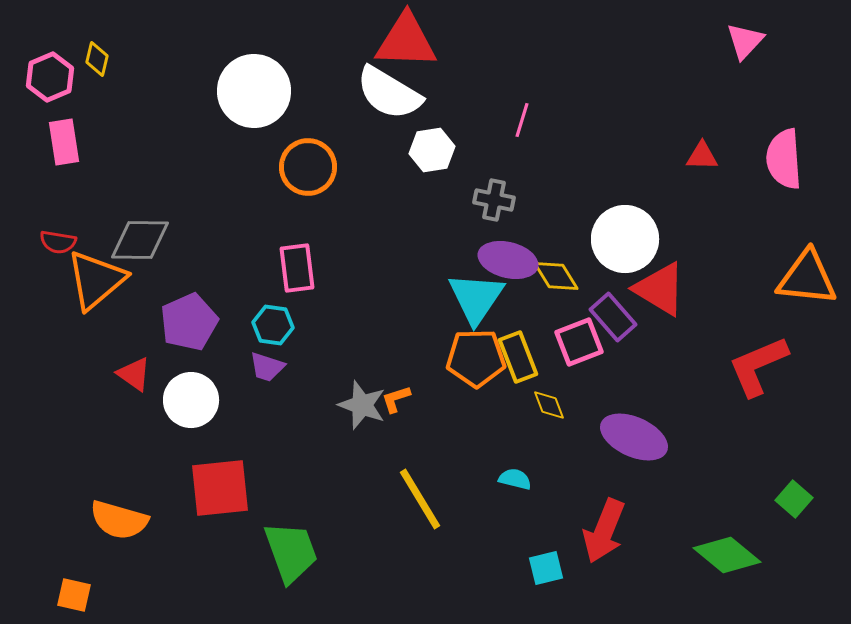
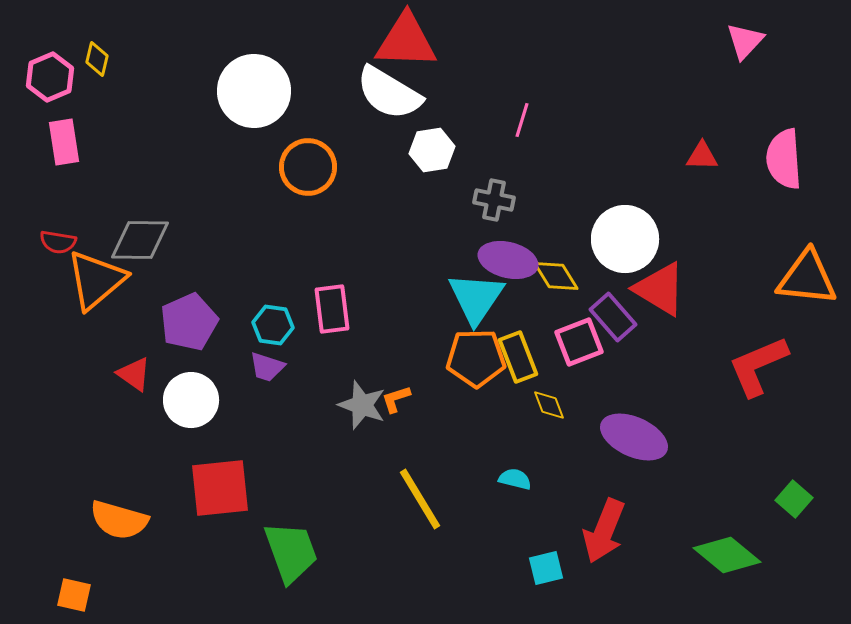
pink rectangle at (297, 268): moved 35 px right, 41 px down
